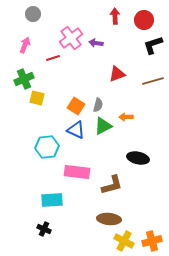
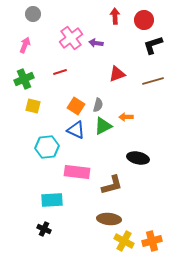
red line: moved 7 px right, 14 px down
yellow square: moved 4 px left, 8 px down
